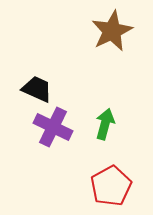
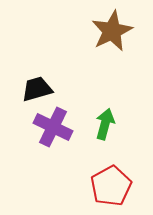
black trapezoid: rotated 40 degrees counterclockwise
